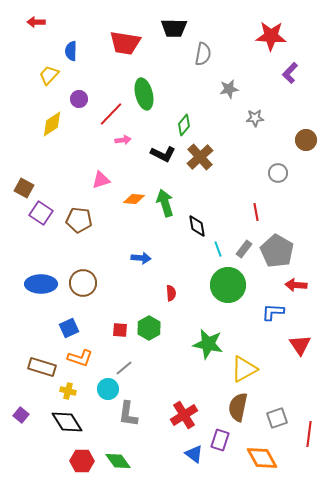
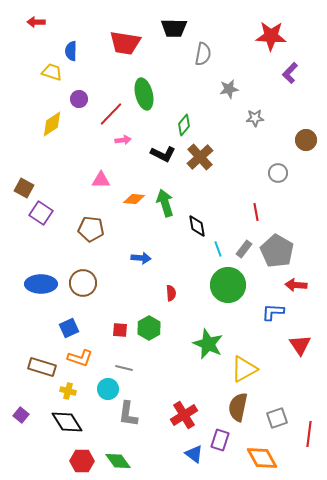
yellow trapezoid at (49, 75): moved 3 px right, 3 px up; rotated 65 degrees clockwise
pink triangle at (101, 180): rotated 18 degrees clockwise
brown pentagon at (79, 220): moved 12 px right, 9 px down
green star at (208, 344): rotated 12 degrees clockwise
gray line at (124, 368): rotated 54 degrees clockwise
